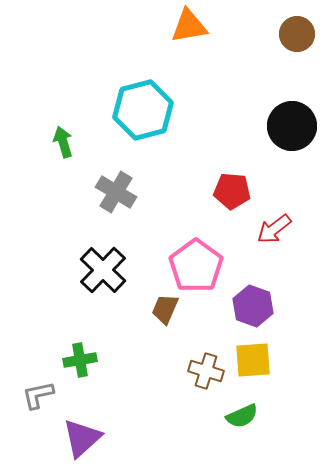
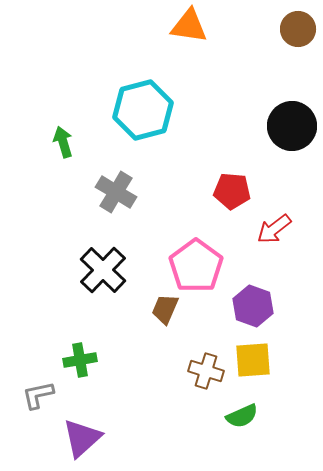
orange triangle: rotated 18 degrees clockwise
brown circle: moved 1 px right, 5 px up
